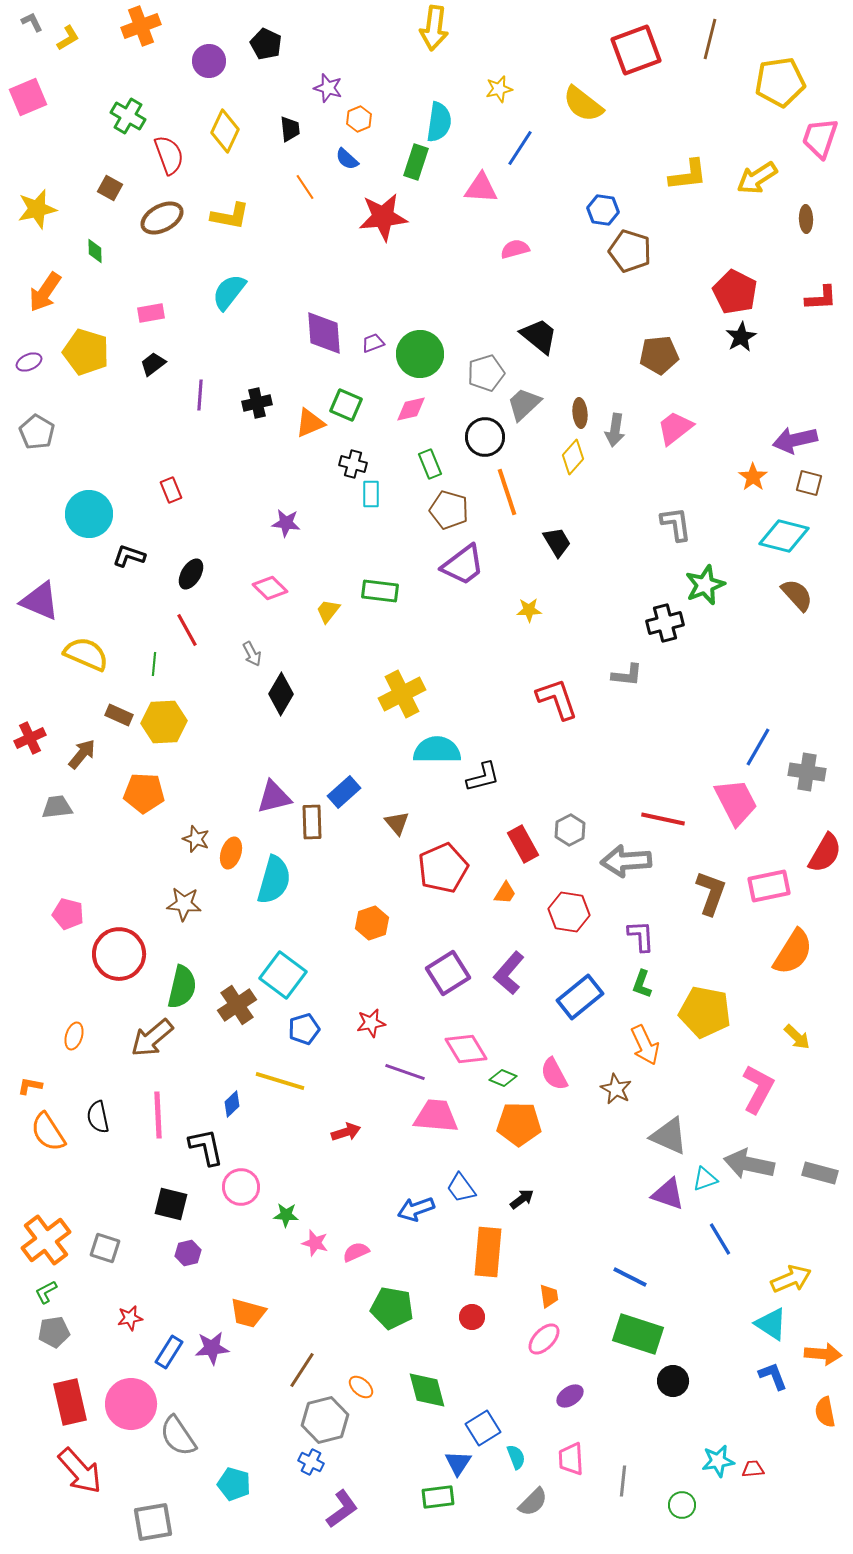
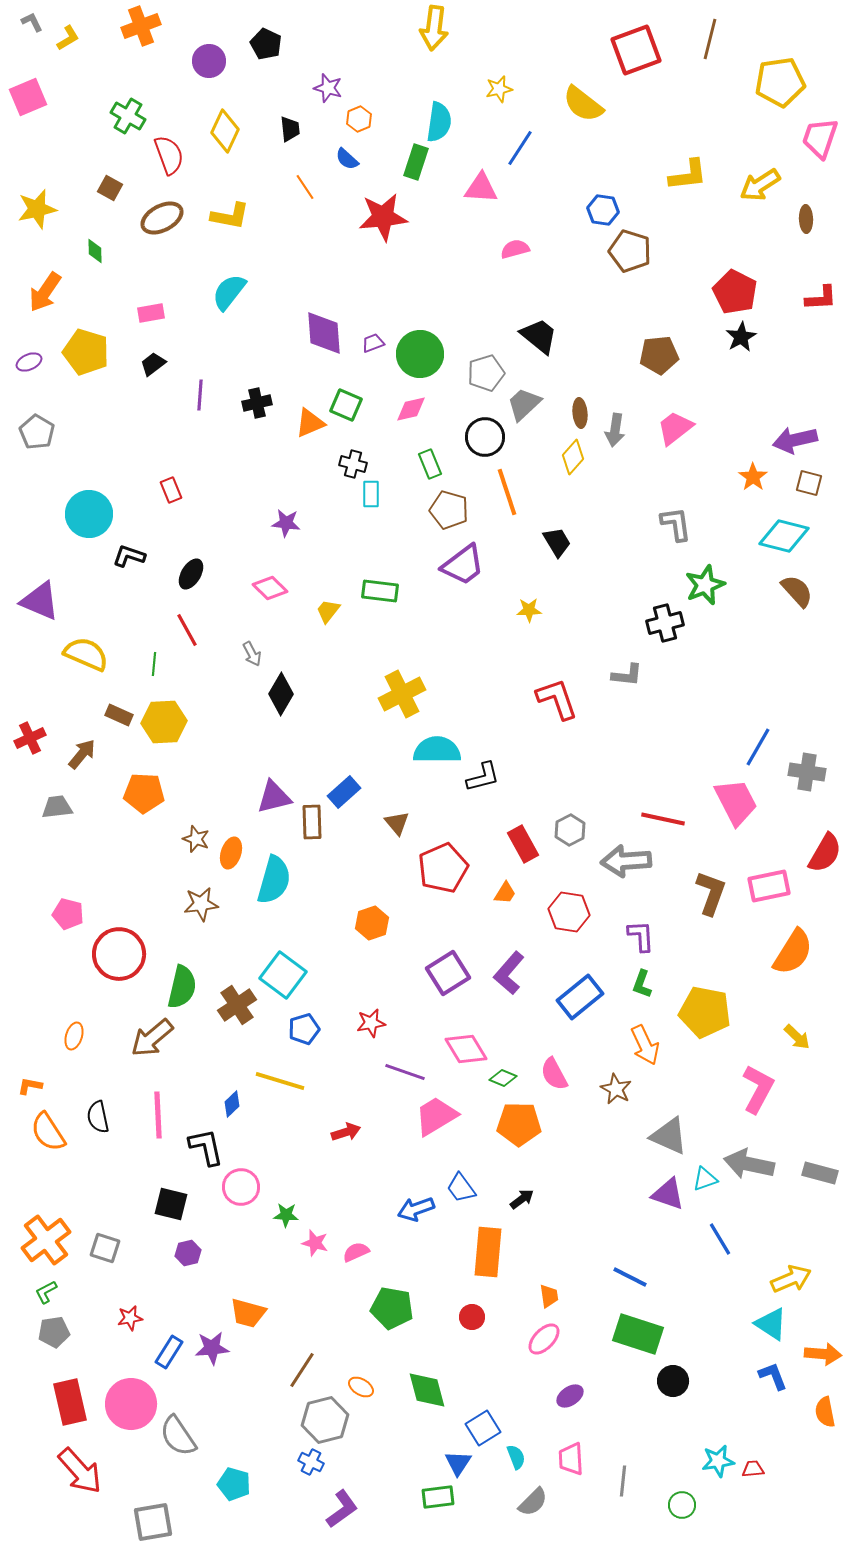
yellow arrow at (757, 178): moved 3 px right, 7 px down
brown semicircle at (797, 595): moved 4 px up
brown star at (184, 904): moved 17 px right; rotated 12 degrees counterclockwise
pink trapezoid at (436, 1116): rotated 36 degrees counterclockwise
orange ellipse at (361, 1387): rotated 10 degrees counterclockwise
